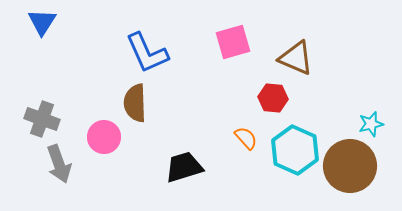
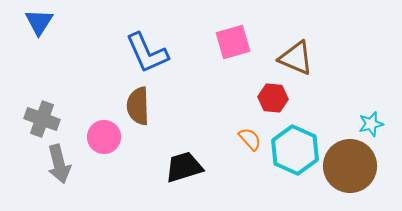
blue triangle: moved 3 px left
brown semicircle: moved 3 px right, 3 px down
orange semicircle: moved 4 px right, 1 px down
gray arrow: rotated 6 degrees clockwise
